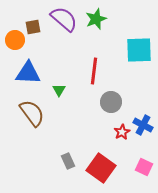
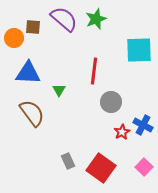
brown square: rotated 14 degrees clockwise
orange circle: moved 1 px left, 2 px up
pink square: rotated 18 degrees clockwise
